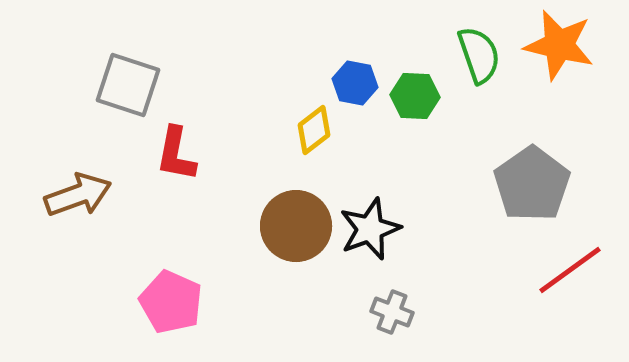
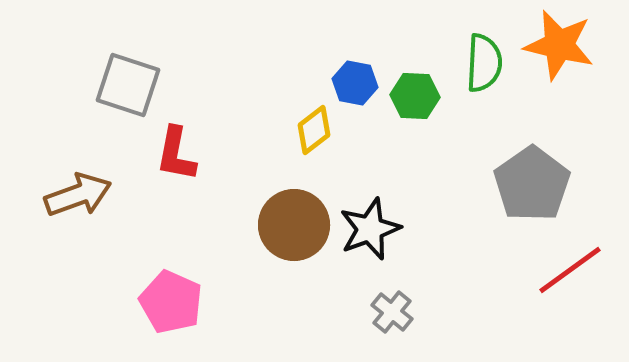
green semicircle: moved 5 px right, 8 px down; rotated 22 degrees clockwise
brown circle: moved 2 px left, 1 px up
gray cross: rotated 18 degrees clockwise
